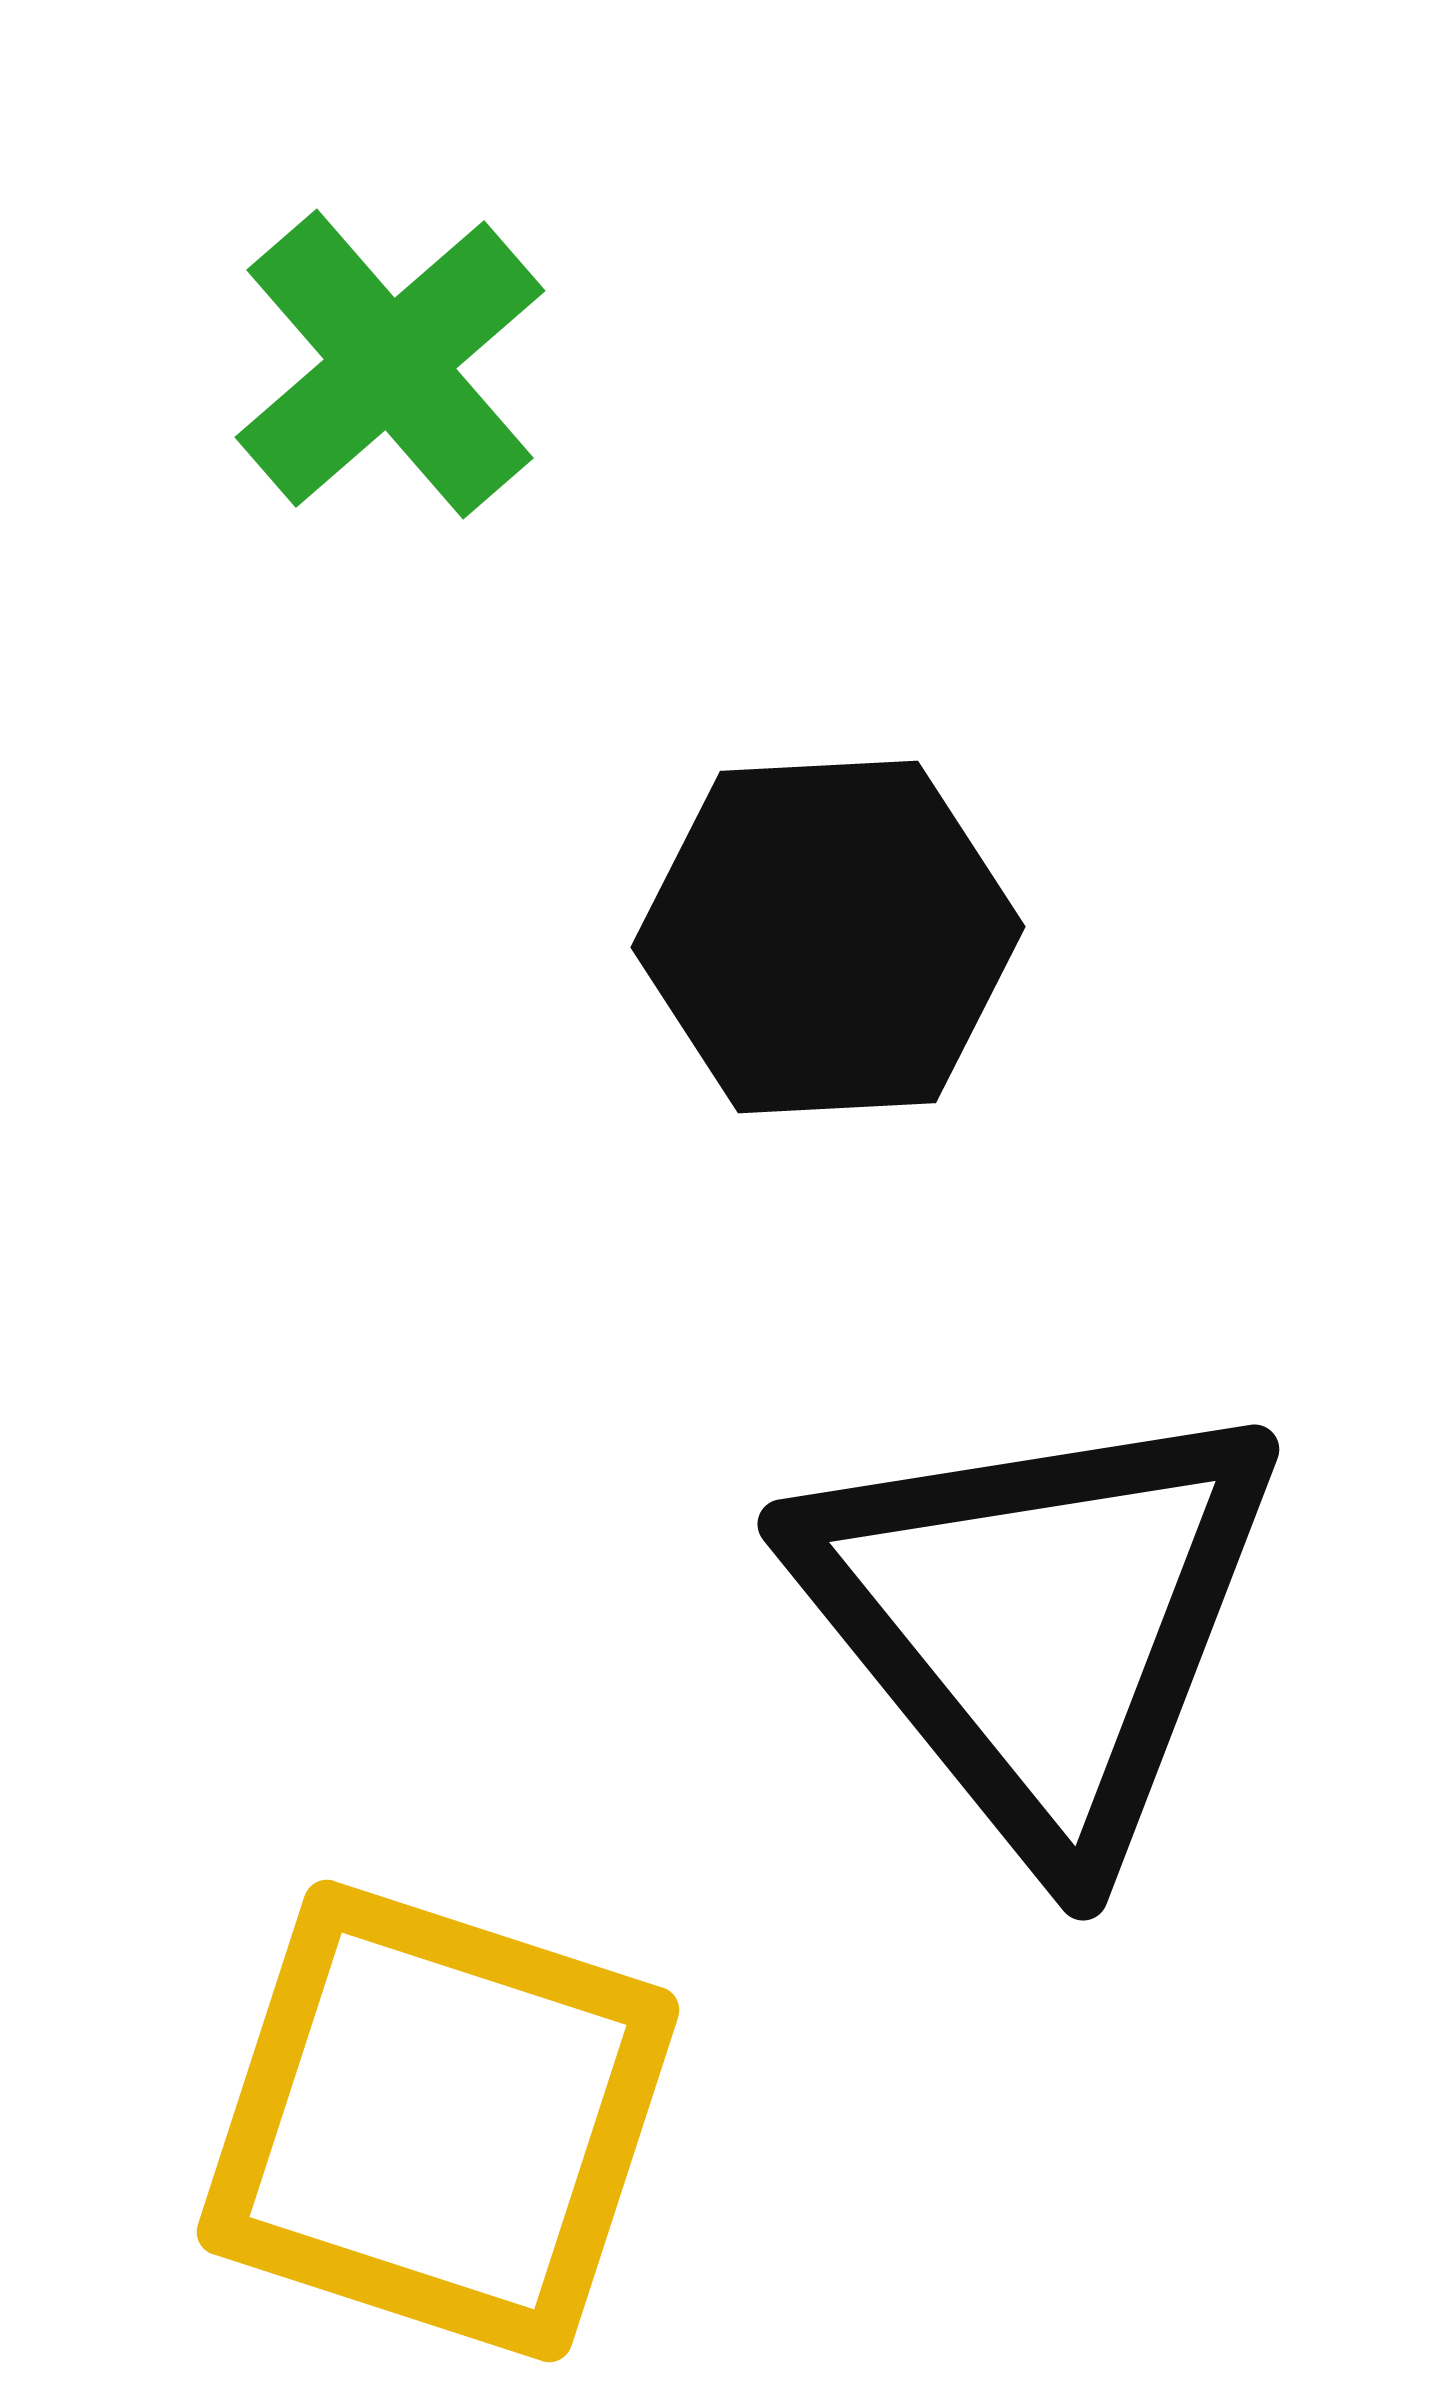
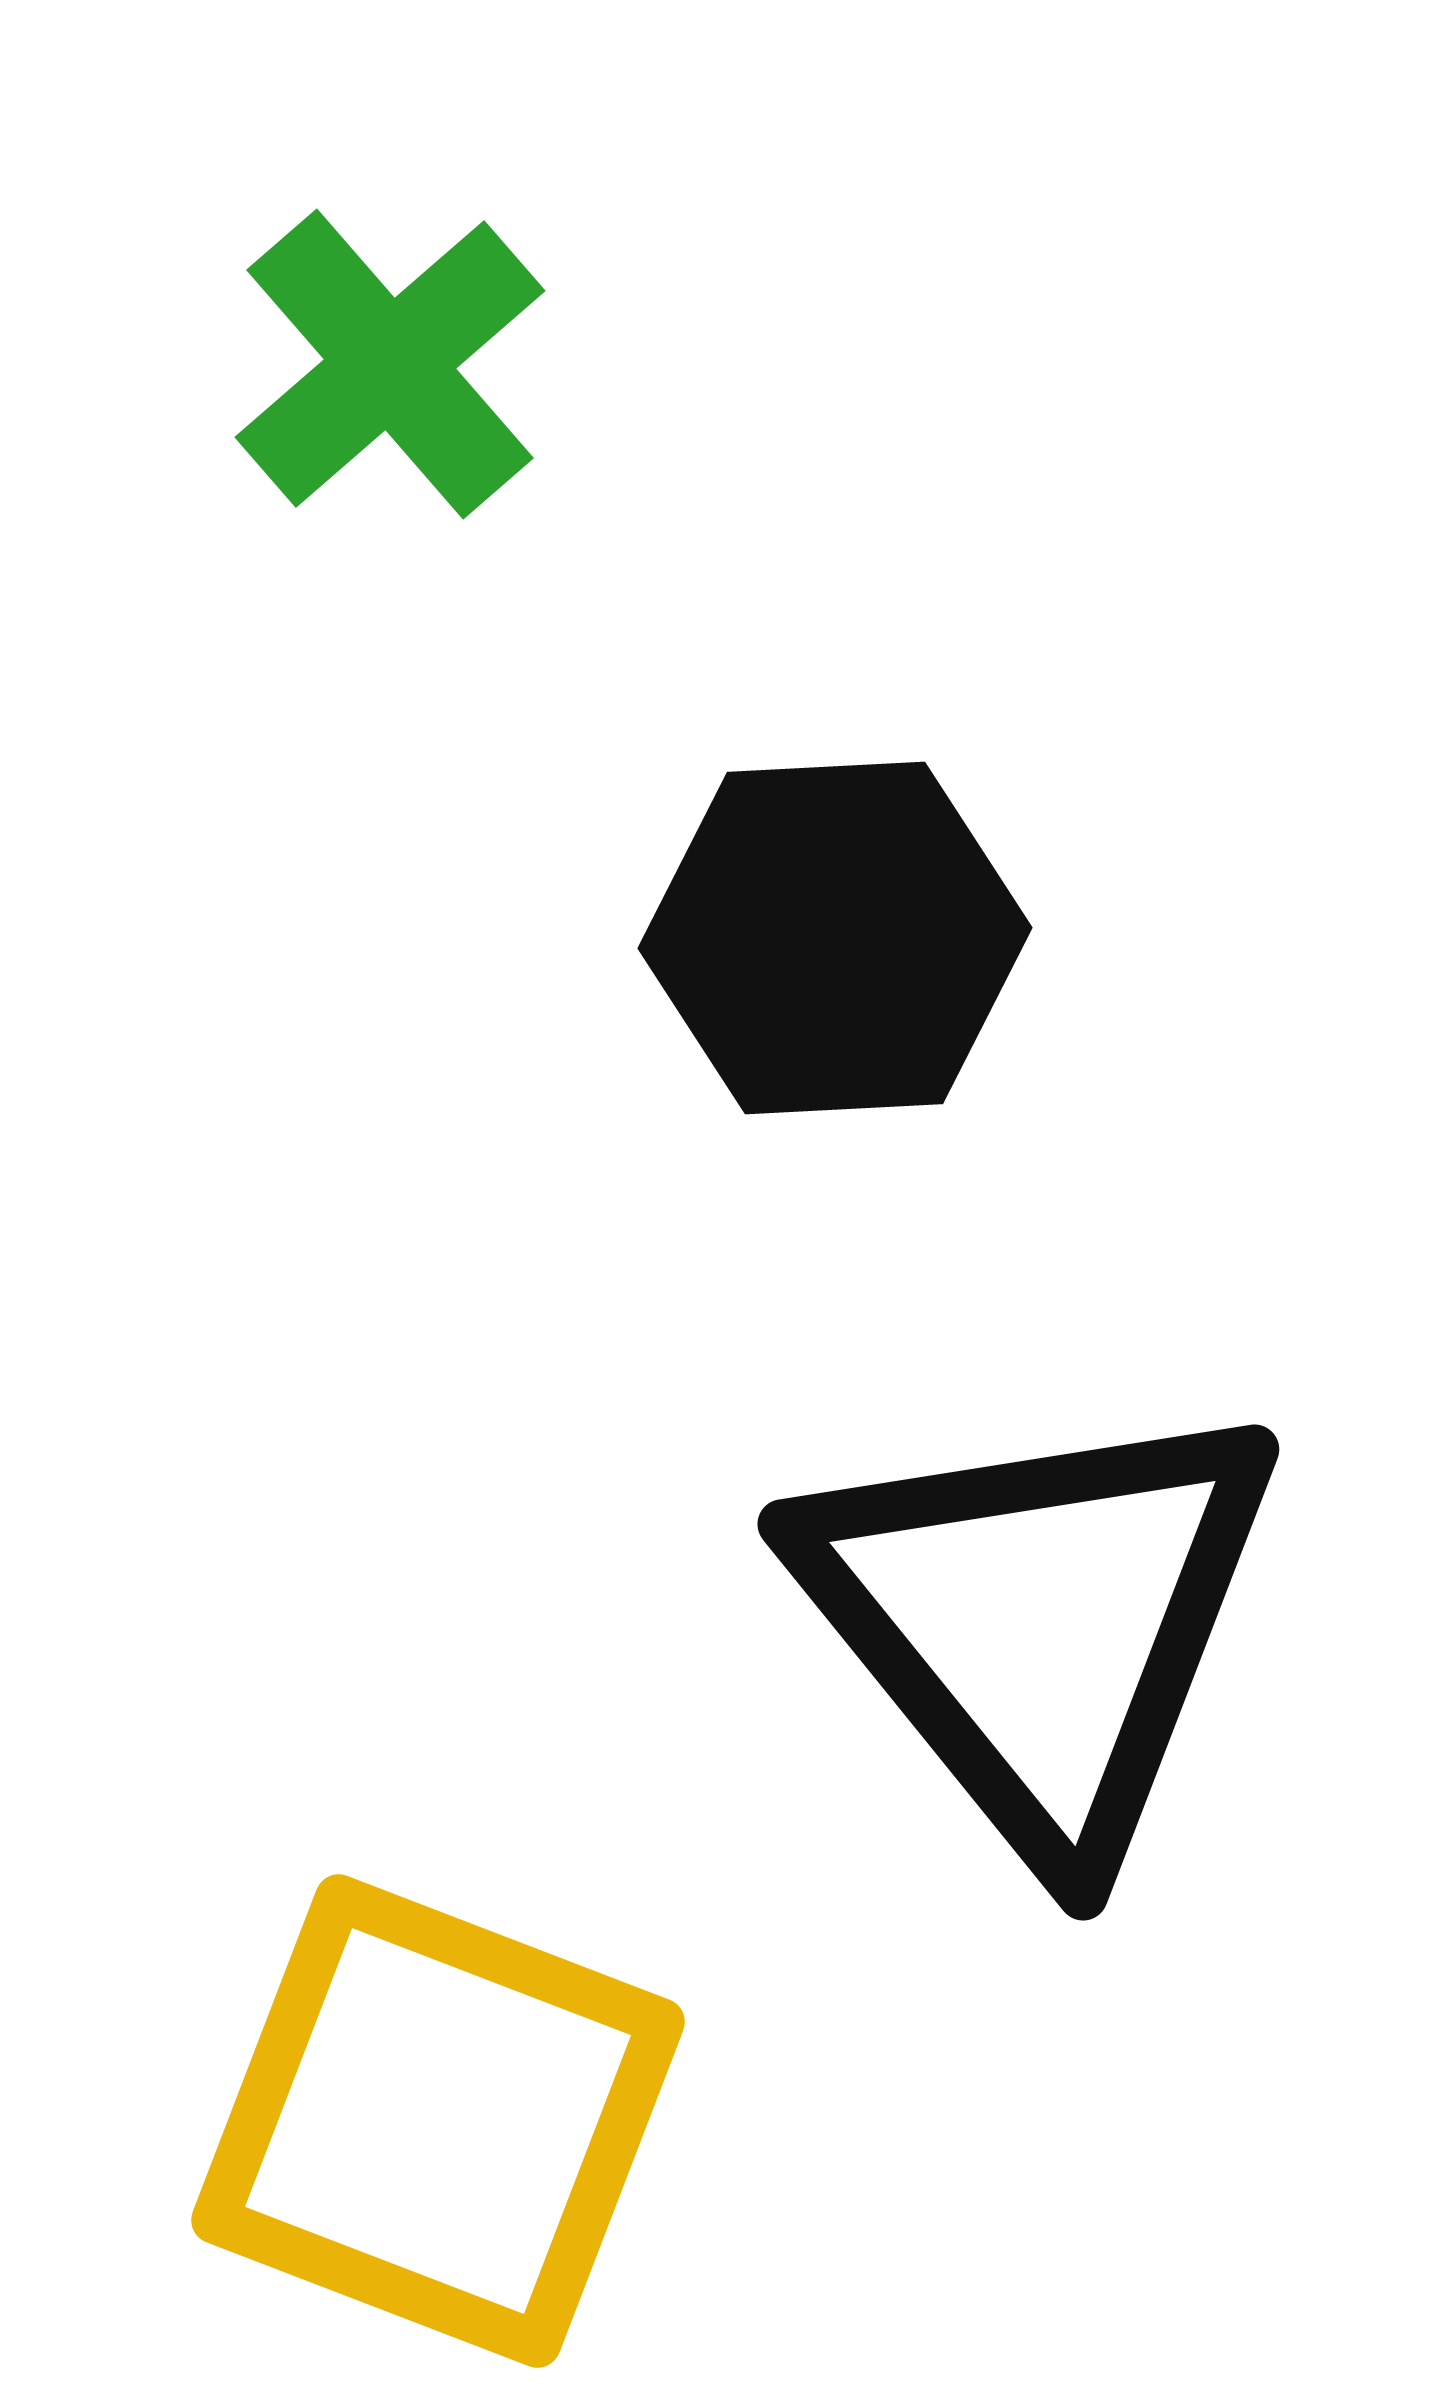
black hexagon: moved 7 px right, 1 px down
yellow square: rotated 3 degrees clockwise
